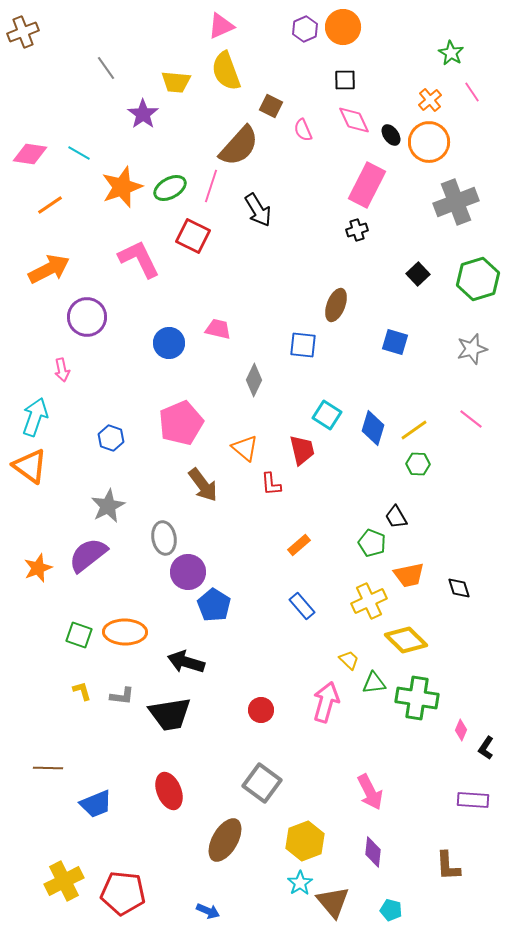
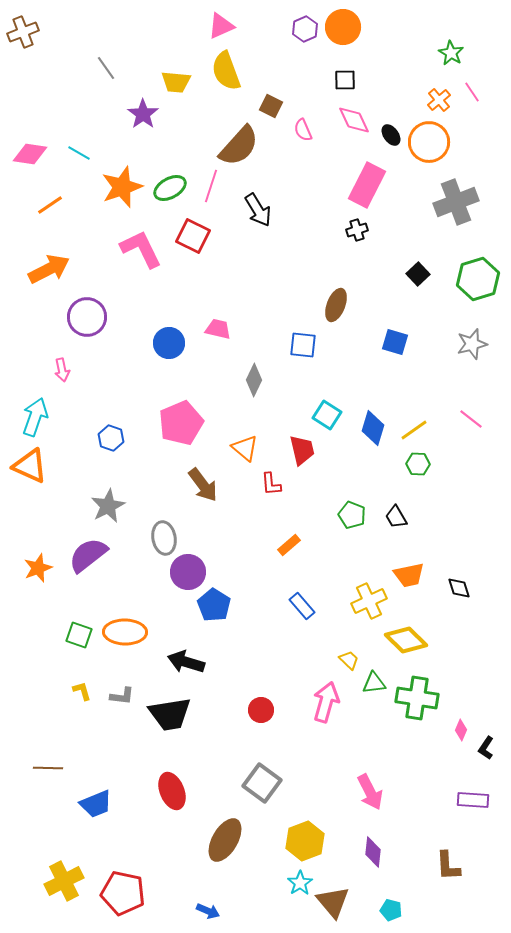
orange cross at (430, 100): moved 9 px right
pink L-shape at (139, 259): moved 2 px right, 10 px up
gray star at (472, 349): moved 5 px up
orange triangle at (30, 466): rotated 12 degrees counterclockwise
green pentagon at (372, 543): moved 20 px left, 28 px up
orange rectangle at (299, 545): moved 10 px left
red ellipse at (169, 791): moved 3 px right
red pentagon at (123, 893): rotated 6 degrees clockwise
